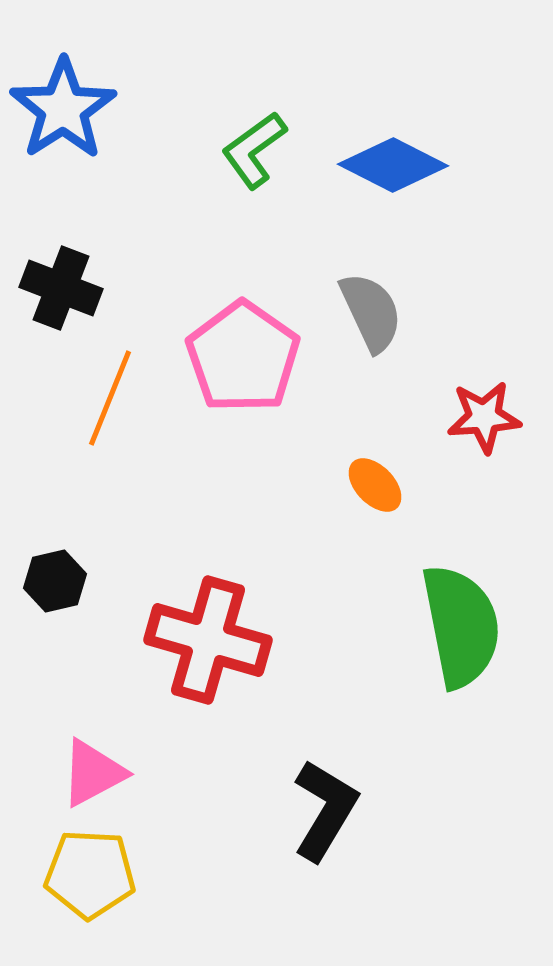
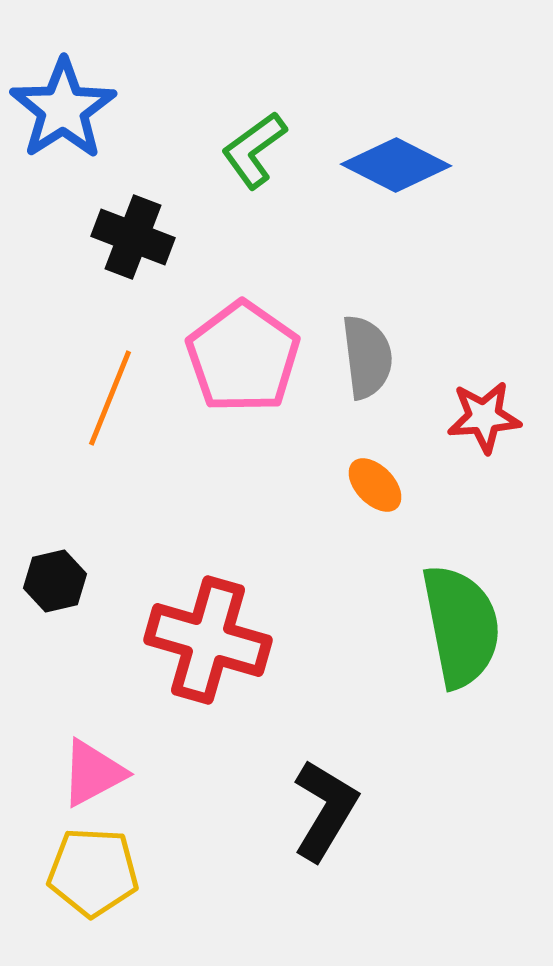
blue diamond: moved 3 px right
black cross: moved 72 px right, 51 px up
gray semicircle: moved 4 px left, 45 px down; rotated 18 degrees clockwise
yellow pentagon: moved 3 px right, 2 px up
